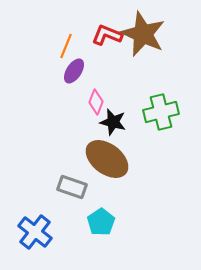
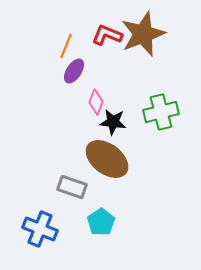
brown star: rotated 27 degrees clockwise
black star: rotated 8 degrees counterclockwise
blue cross: moved 5 px right, 3 px up; rotated 16 degrees counterclockwise
